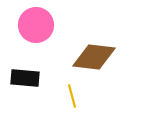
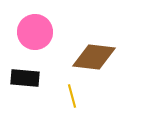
pink circle: moved 1 px left, 7 px down
